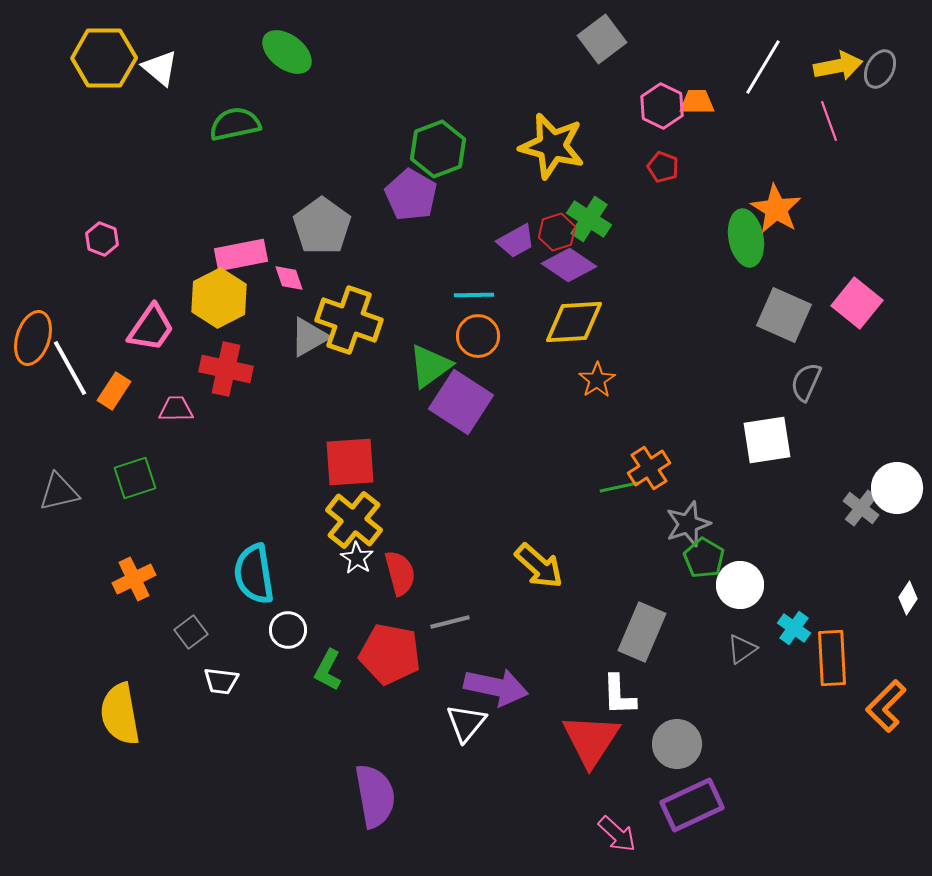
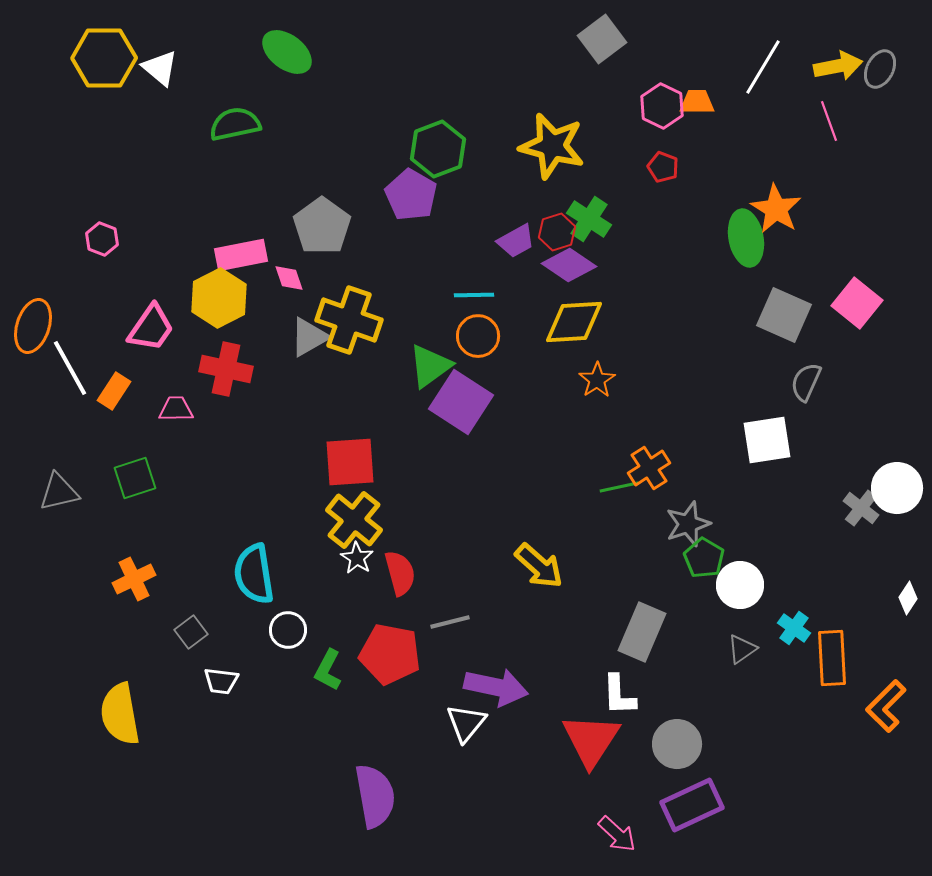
orange ellipse at (33, 338): moved 12 px up
